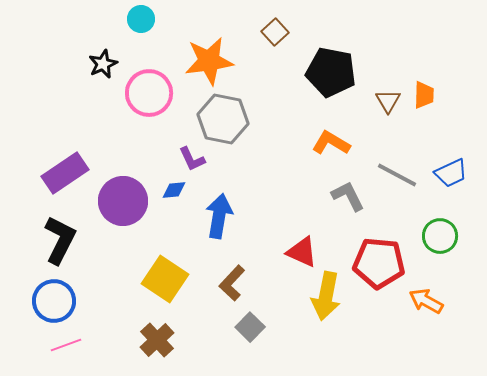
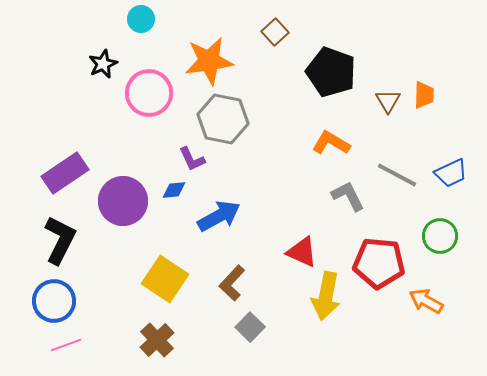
black pentagon: rotated 9 degrees clockwise
blue arrow: rotated 51 degrees clockwise
